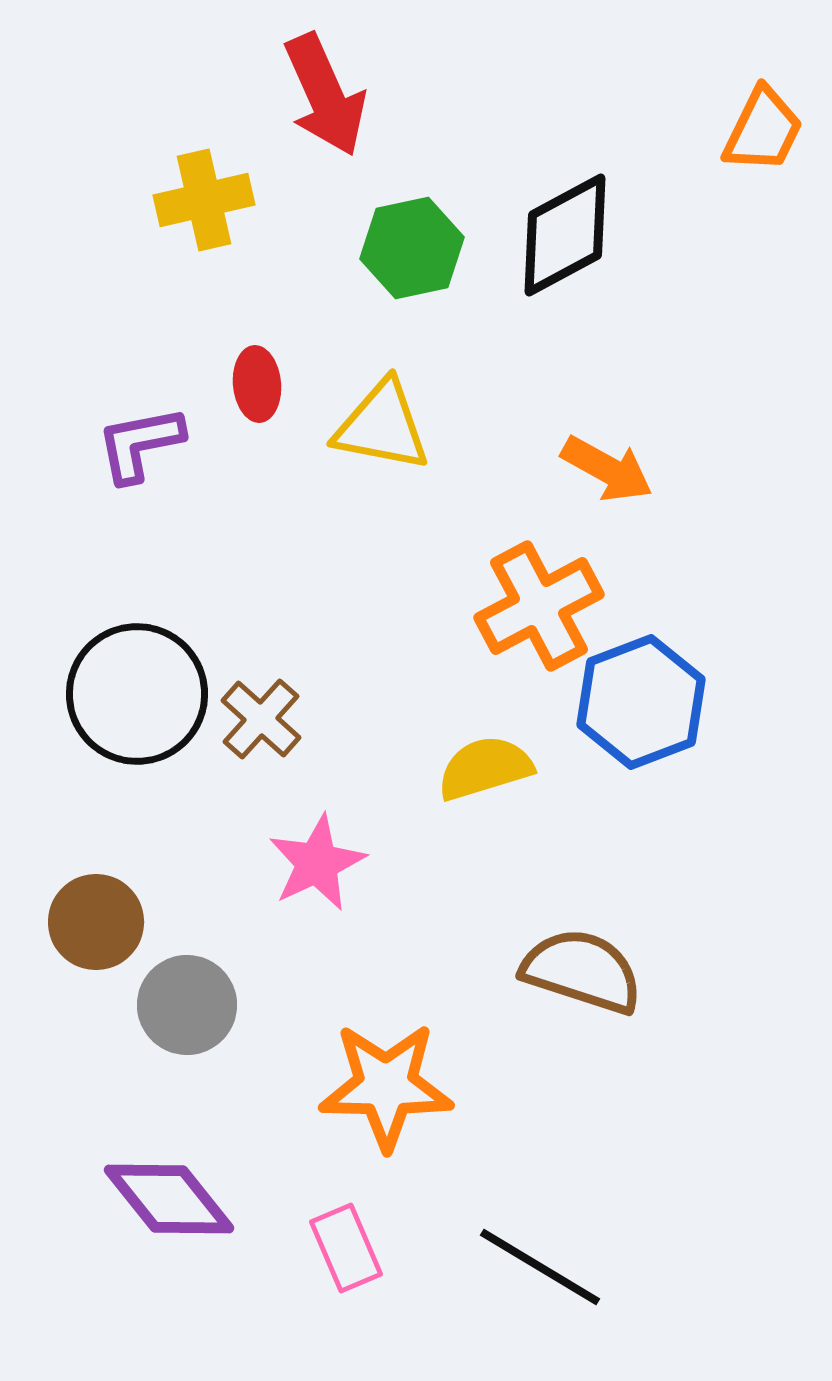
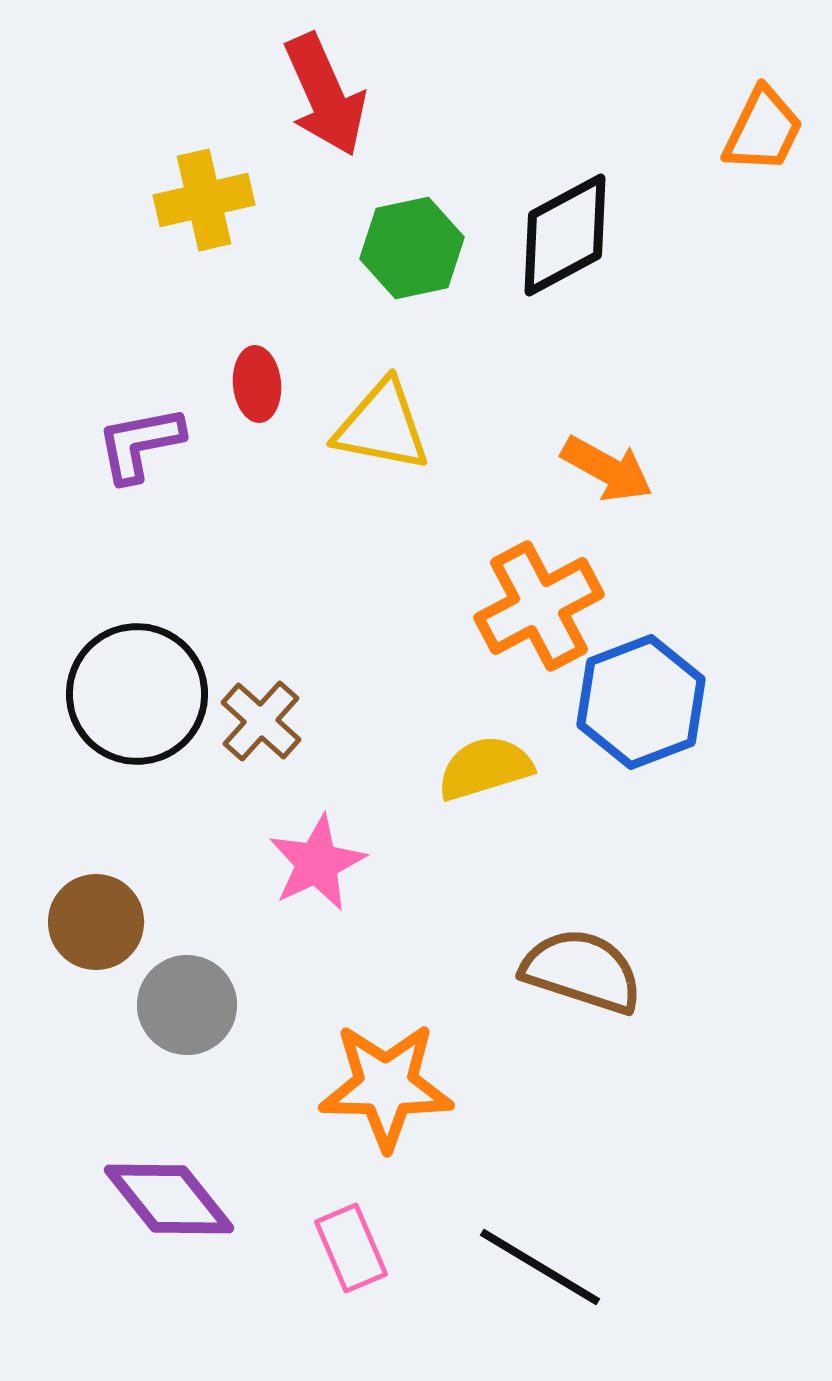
brown cross: moved 2 px down
pink rectangle: moved 5 px right
